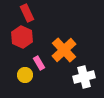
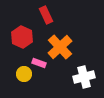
red rectangle: moved 19 px right, 2 px down
orange cross: moved 4 px left, 3 px up
pink rectangle: rotated 40 degrees counterclockwise
yellow circle: moved 1 px left, 1 px up
